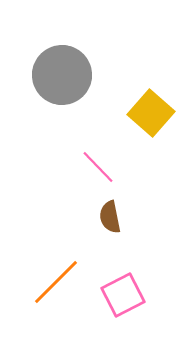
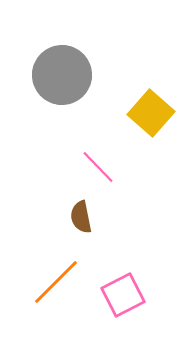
brown semicircle: moved 29 px left
